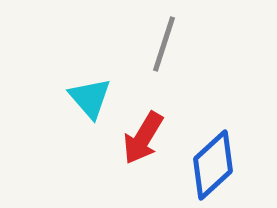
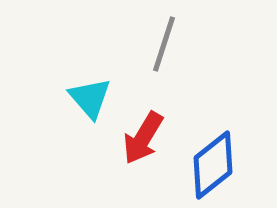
blue diamond: rotated 4 degrees clockwise
